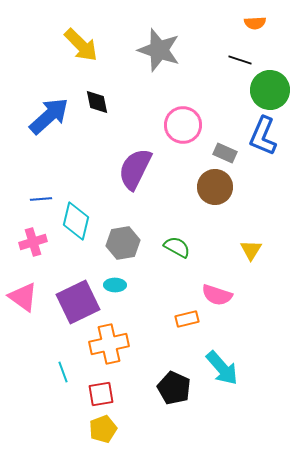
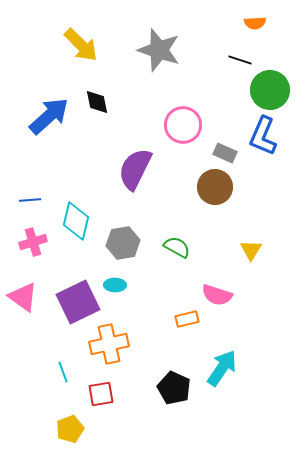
blue line: moved 11 px left, 1 px down
cyan arrow: rotated 105 degrees counterclockwise
yellow pentagon: moved 33 px left
